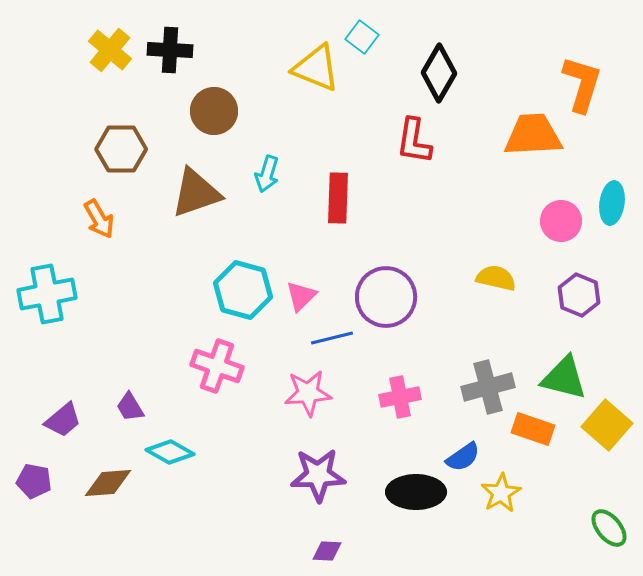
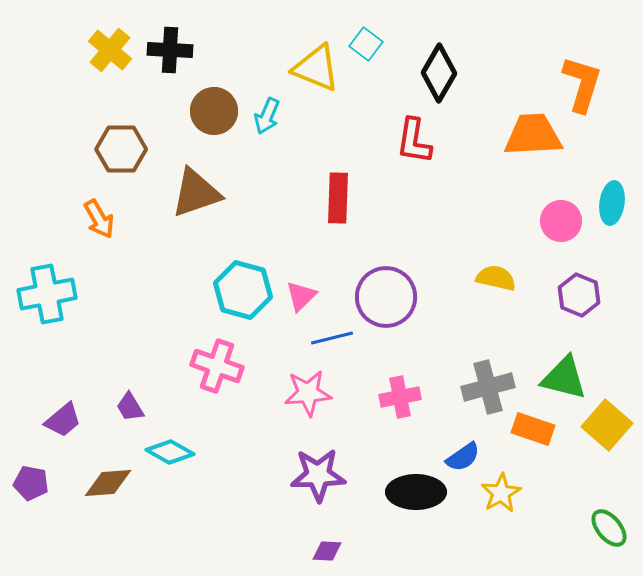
cyan square at (362, 37): moved 4 px right, 7 px down
cyan arrow at (267, 174): moved 58 px up; rotated 6 degrees clockwise
purple pentagon at (34, 481): moved 3 px left, 2 px down
